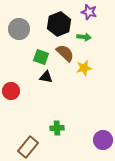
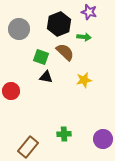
brown semicircle: moved 1 px up
yellow star: moved 12 px down
green cross: moved 7 px right, 6 px down
purple circle: moved 1 px up
